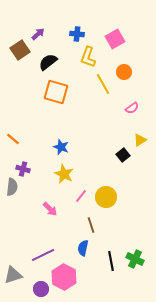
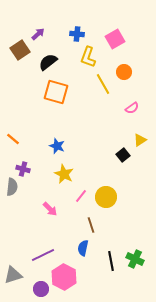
blue star: moved 4 px left, 1 px up
